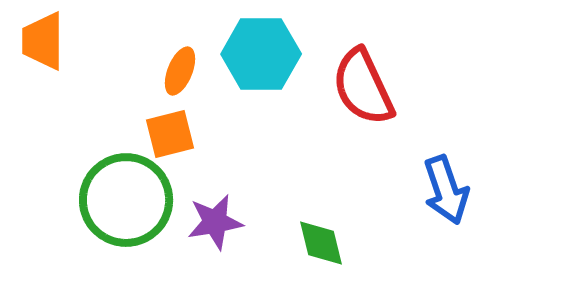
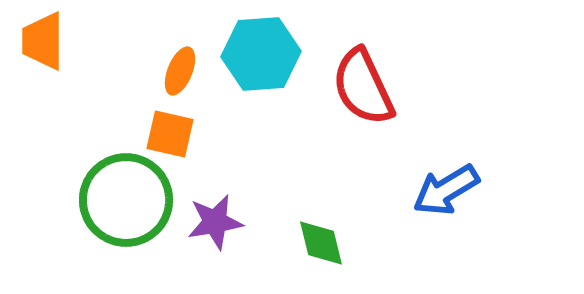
cyan hexagon: rotated 4 degrees counterclockwise
orange square: rotated 27 degrees clockwise
blue arrow: rotated 78 degrees clockwise
